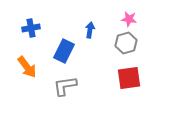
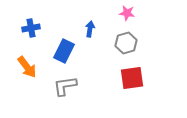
pink star: moved 2 px left, 6 px up
blue arrow: moved 1 px up
red square: moved 3 px right
